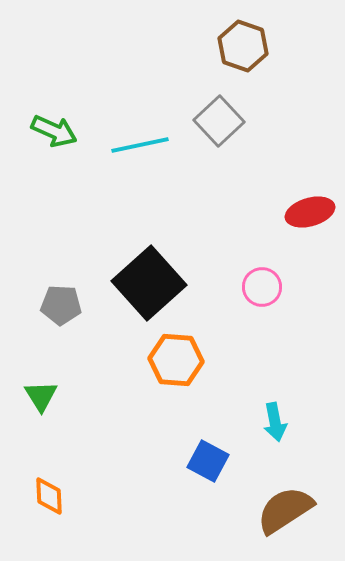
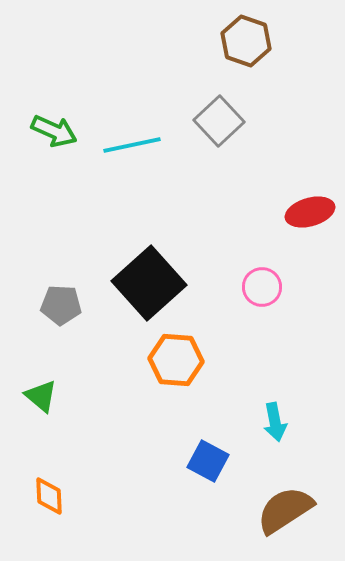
brown hexagon: moved 3 px right, 5 px up
cyan line: moved 8 px left
green triangle: rotated 18 degrees counterclockwise
